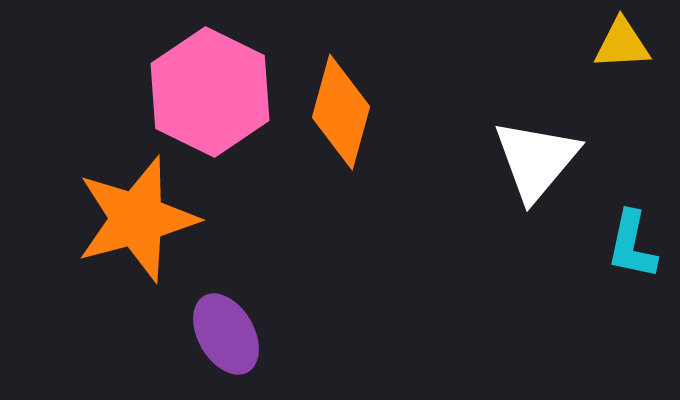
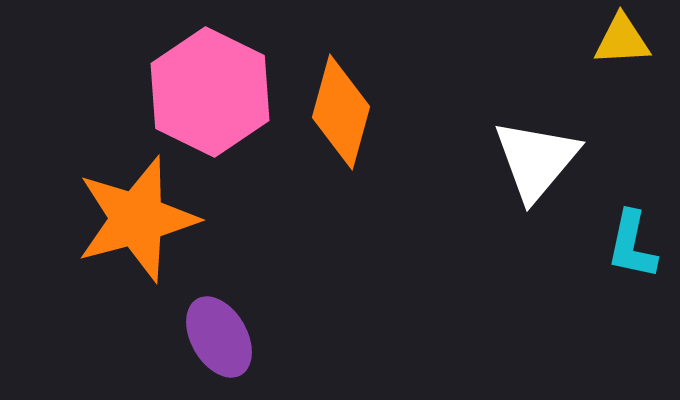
yellow triangle: moved 4 px up
purple ellipse: moved 7 px left, 3 px down
